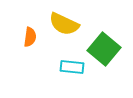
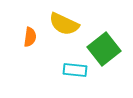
green square: rotated 12 degrees clockwise
cyan rectangle: moved 3 px right, 3 px down
